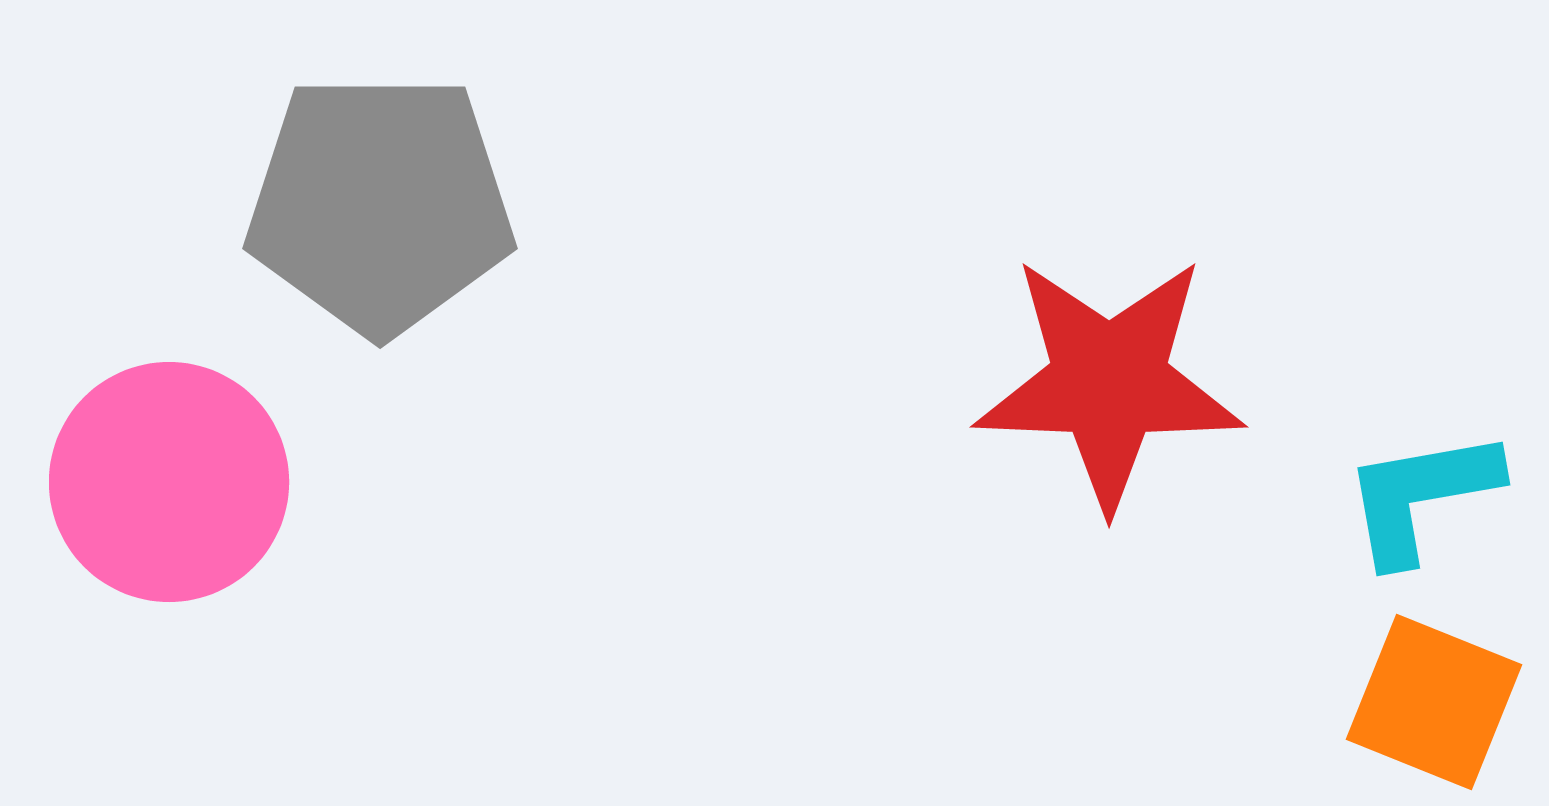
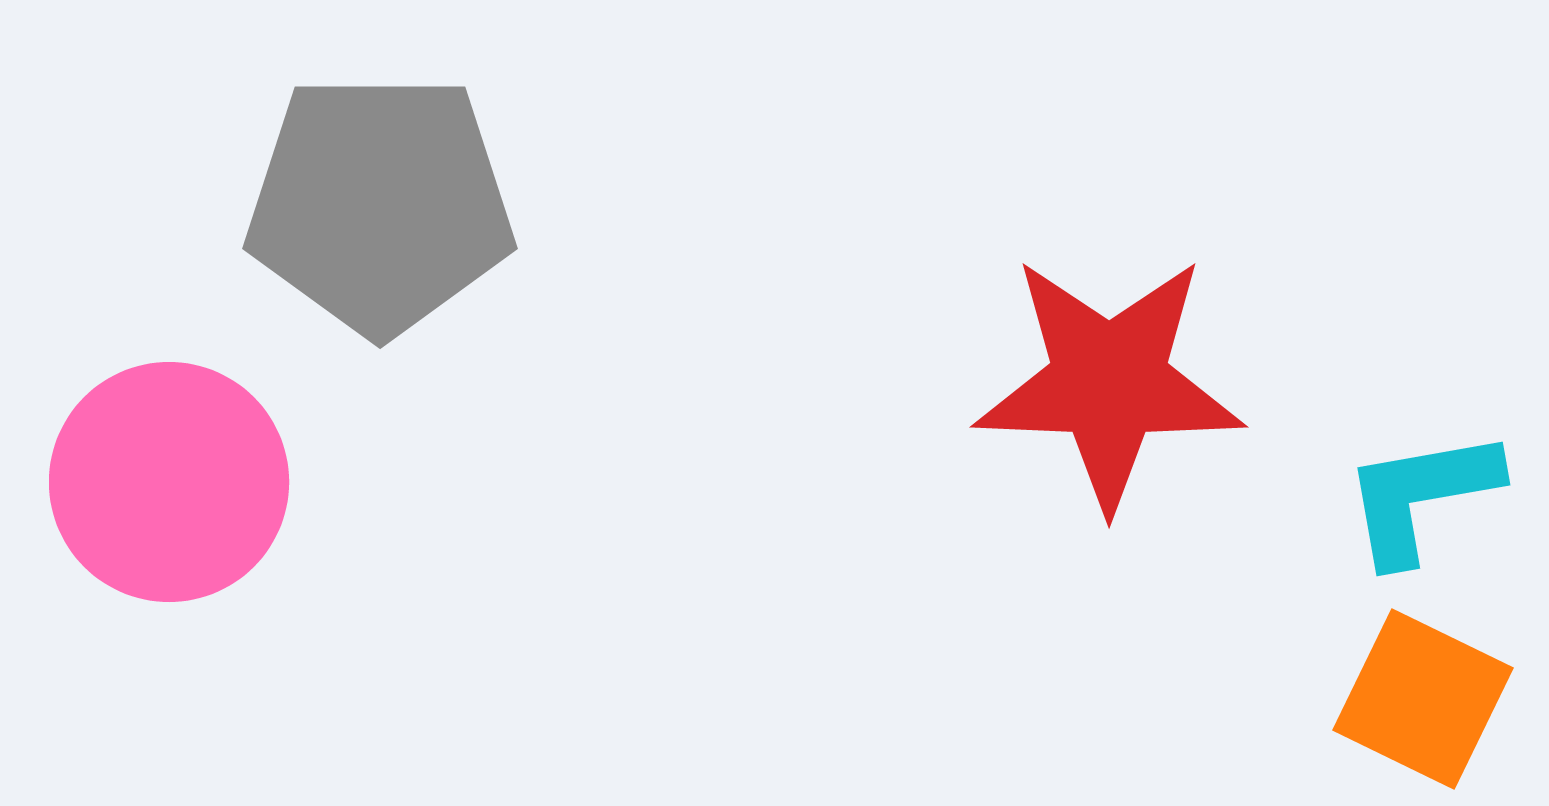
orange square: moved 11 px left, 3 px up; rotated 4 degrees clockwise
